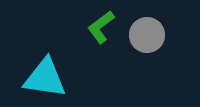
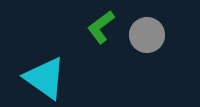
cyan triangle: rotated 27 degrees clockwise
